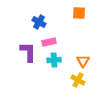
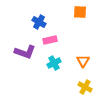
orange square: moved 1 px right, 1 px up
pink rectangle: moved 1 px right, 2 px up
purple L-shape: moved 3 px left; rotated 110 degrees clockwise
cyan cross: moved 3 px down; rotated 24 degrees counterclockwise
yellow cross: moved 7 px right, 7 px down
